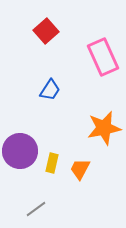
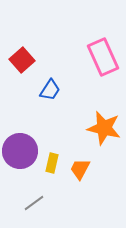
red square: moved 24 px left, 29 px down
orange star: rotated 24 degrees clockwise
gray line: moved 2 px left, 6 px up
